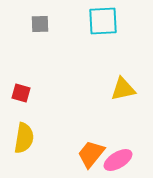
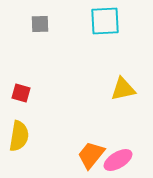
cyan square: moved 2 px right
yellow semicircle: moved 5 px left, 2 px up
orange trapezoid: moved 1 px down
